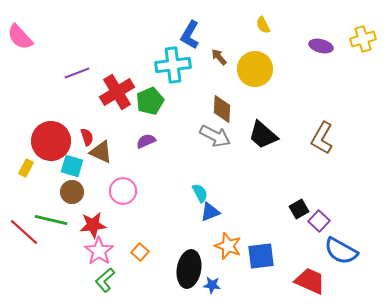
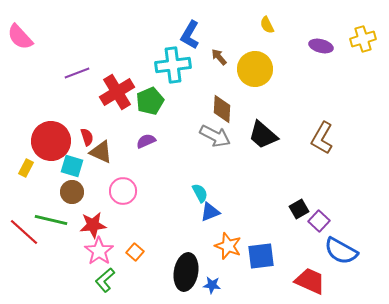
yellow semicircle: moved 4 px right
orange square: moved 5 px left
black ellipse: moved 3 px left, 3 px down
